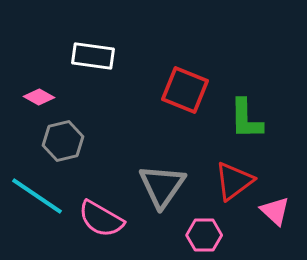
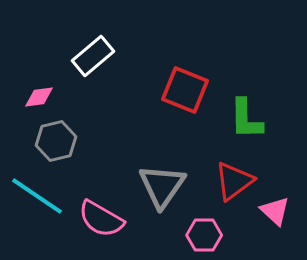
white rectangle: rotated 48 degrees counterclockwise
pink diamond: rotated 36 degrees counterclockwise
gray hexagon: moved 7 px left
